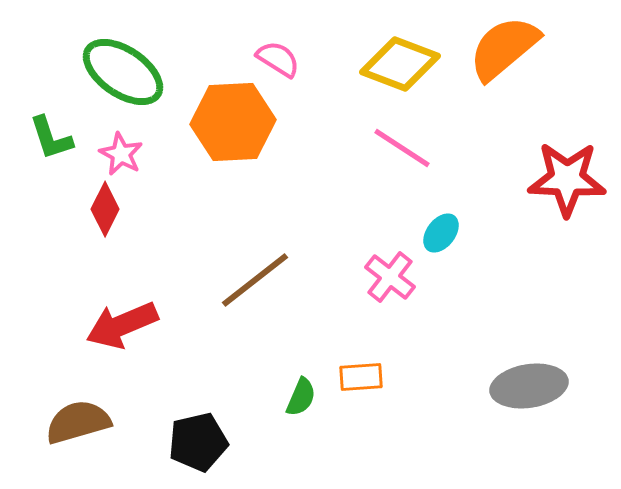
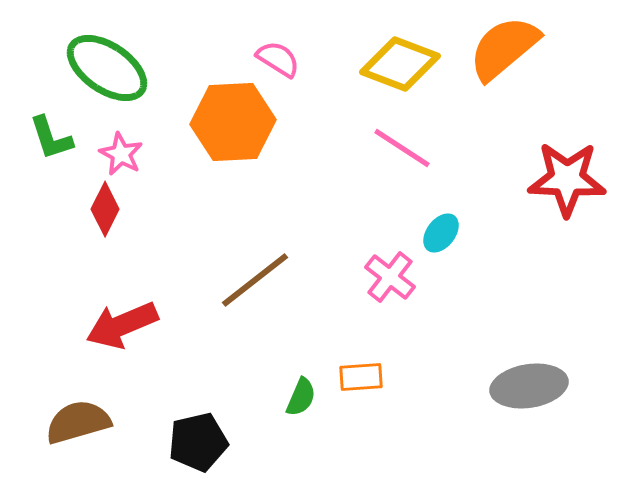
green ellipse: moved 16 px left, 4 px up
